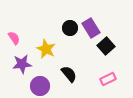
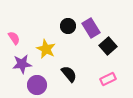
black circle: moved 2 px left, 2 px up
black square: moved 2 px right
purple circle: moved 3 px left, 1 px up
